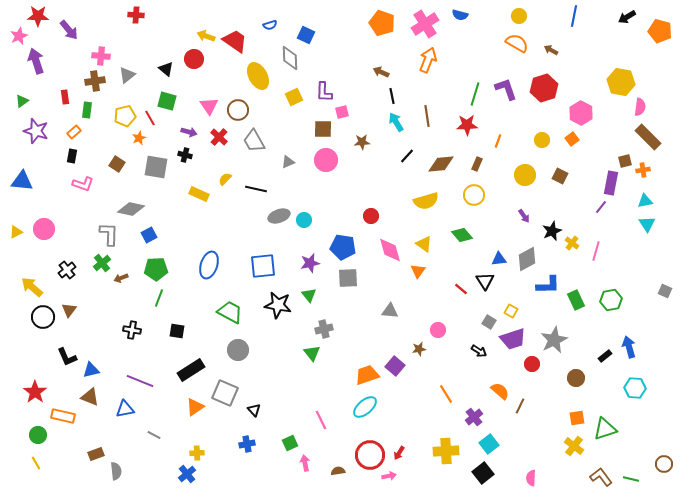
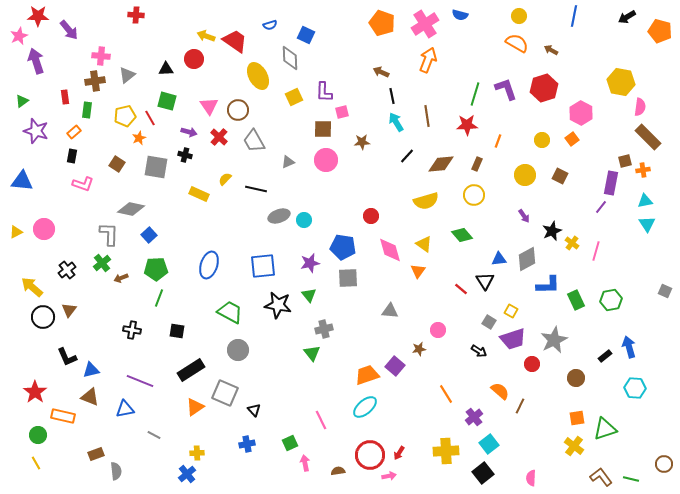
black triangle at (166, 69): rotated 42 degrees counterclockwise
blue square at (149, 235): rotated 14 degrees counterclockwise
